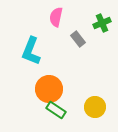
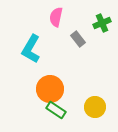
cyan L-shape: moved 2 px up; rotated 8 degrees clockwise
orange circle: moved 1 px right
